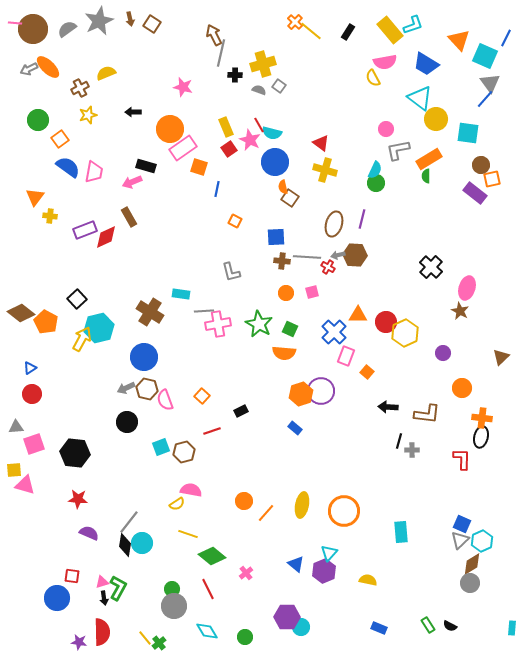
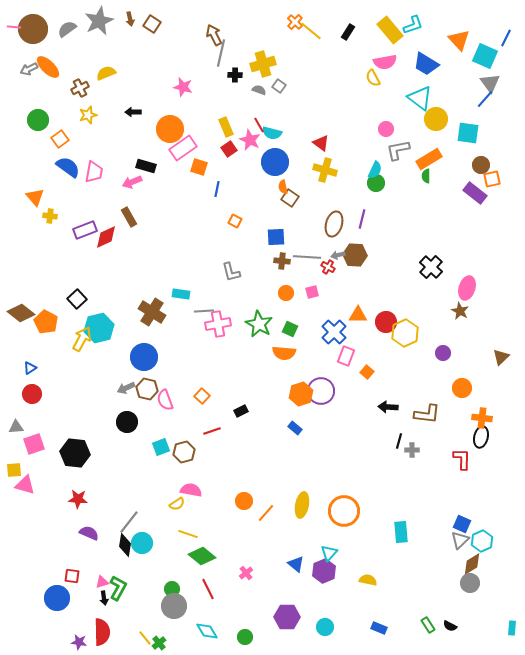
pink line at (15, 23): moved 1 px left, 4 px down
orange triangle at (35, 197): rotated 18 degrees counterclockwise
brown cross at (150, 312): moved 2 px right
green diamond at (212, 556): moved 10 px left
cyan circle at (301, 627): moved 24 px right
